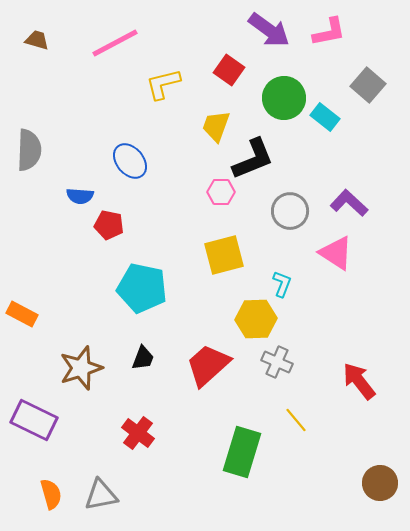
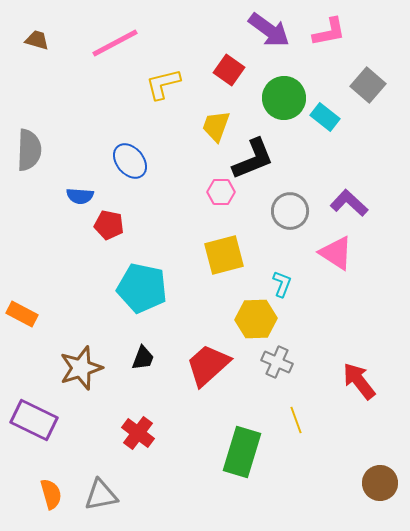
yellow line: rotated 20 degrees clockwise
